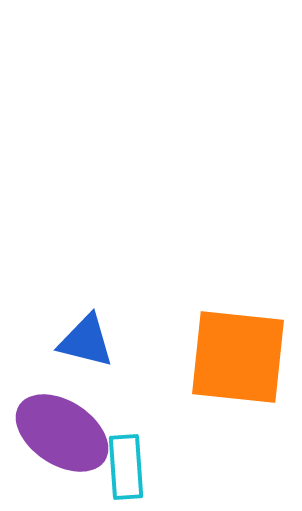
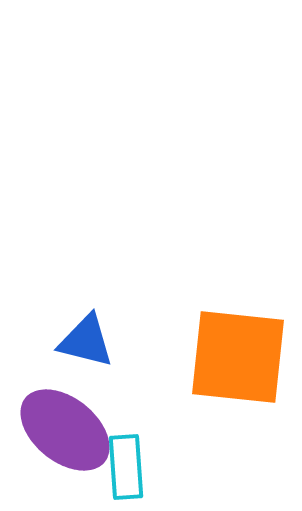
purple ellipse: moved 3 px right, 3 px up; rotated 6 degrees clockwise
